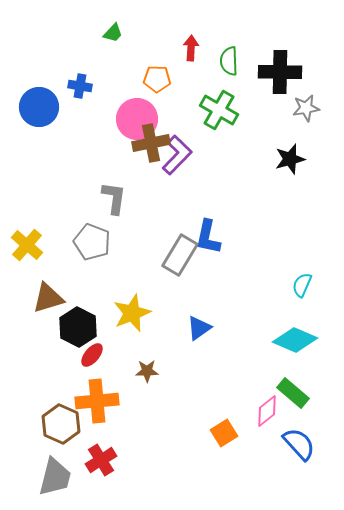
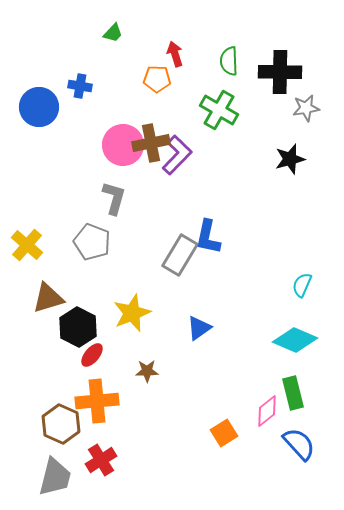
red arrow: moved 16 px left, 6 px down; rotated 20 degrees counterclockwise
pink circle: moved 14 px left, 26 px down
gray L-shape: rotated 8 degrees clockwise
green rectangle: rotated 36 degrees clockwise
